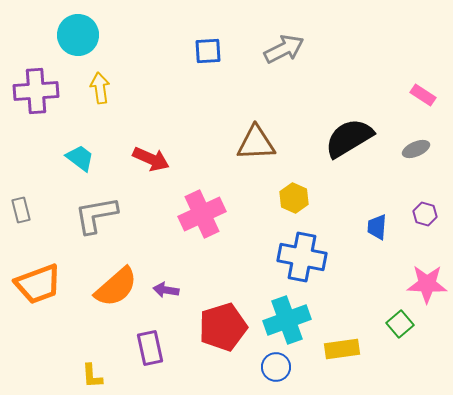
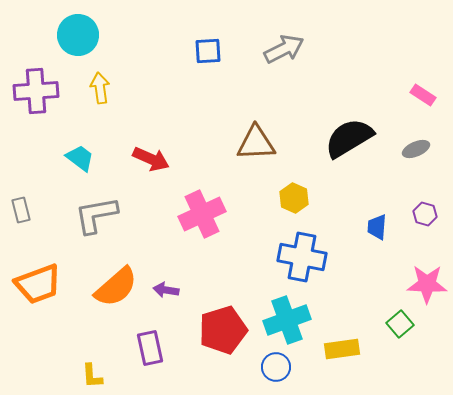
red pentagon: moved 3 px down
